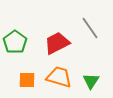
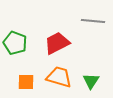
gray line: moved 3 px right, 7 px up; rotated 50 degrees counterclockwise
green pentagon: moved 1 px down; rotated 15 degrees counterclockwise
orange square: moved 1 px left, 2 px down
